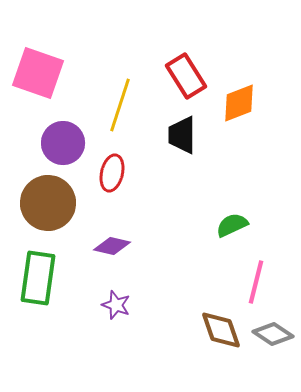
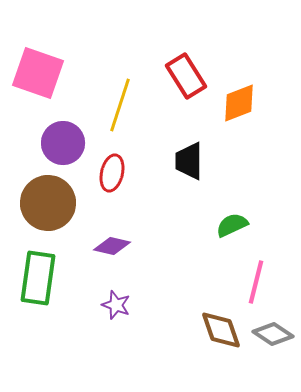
black trapezoid: moved 7 px right, 26 px down
